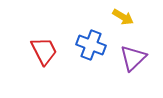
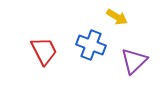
yellow arrow: moved 6 px left
purple triangle: moved 1 px right, 3 px down
